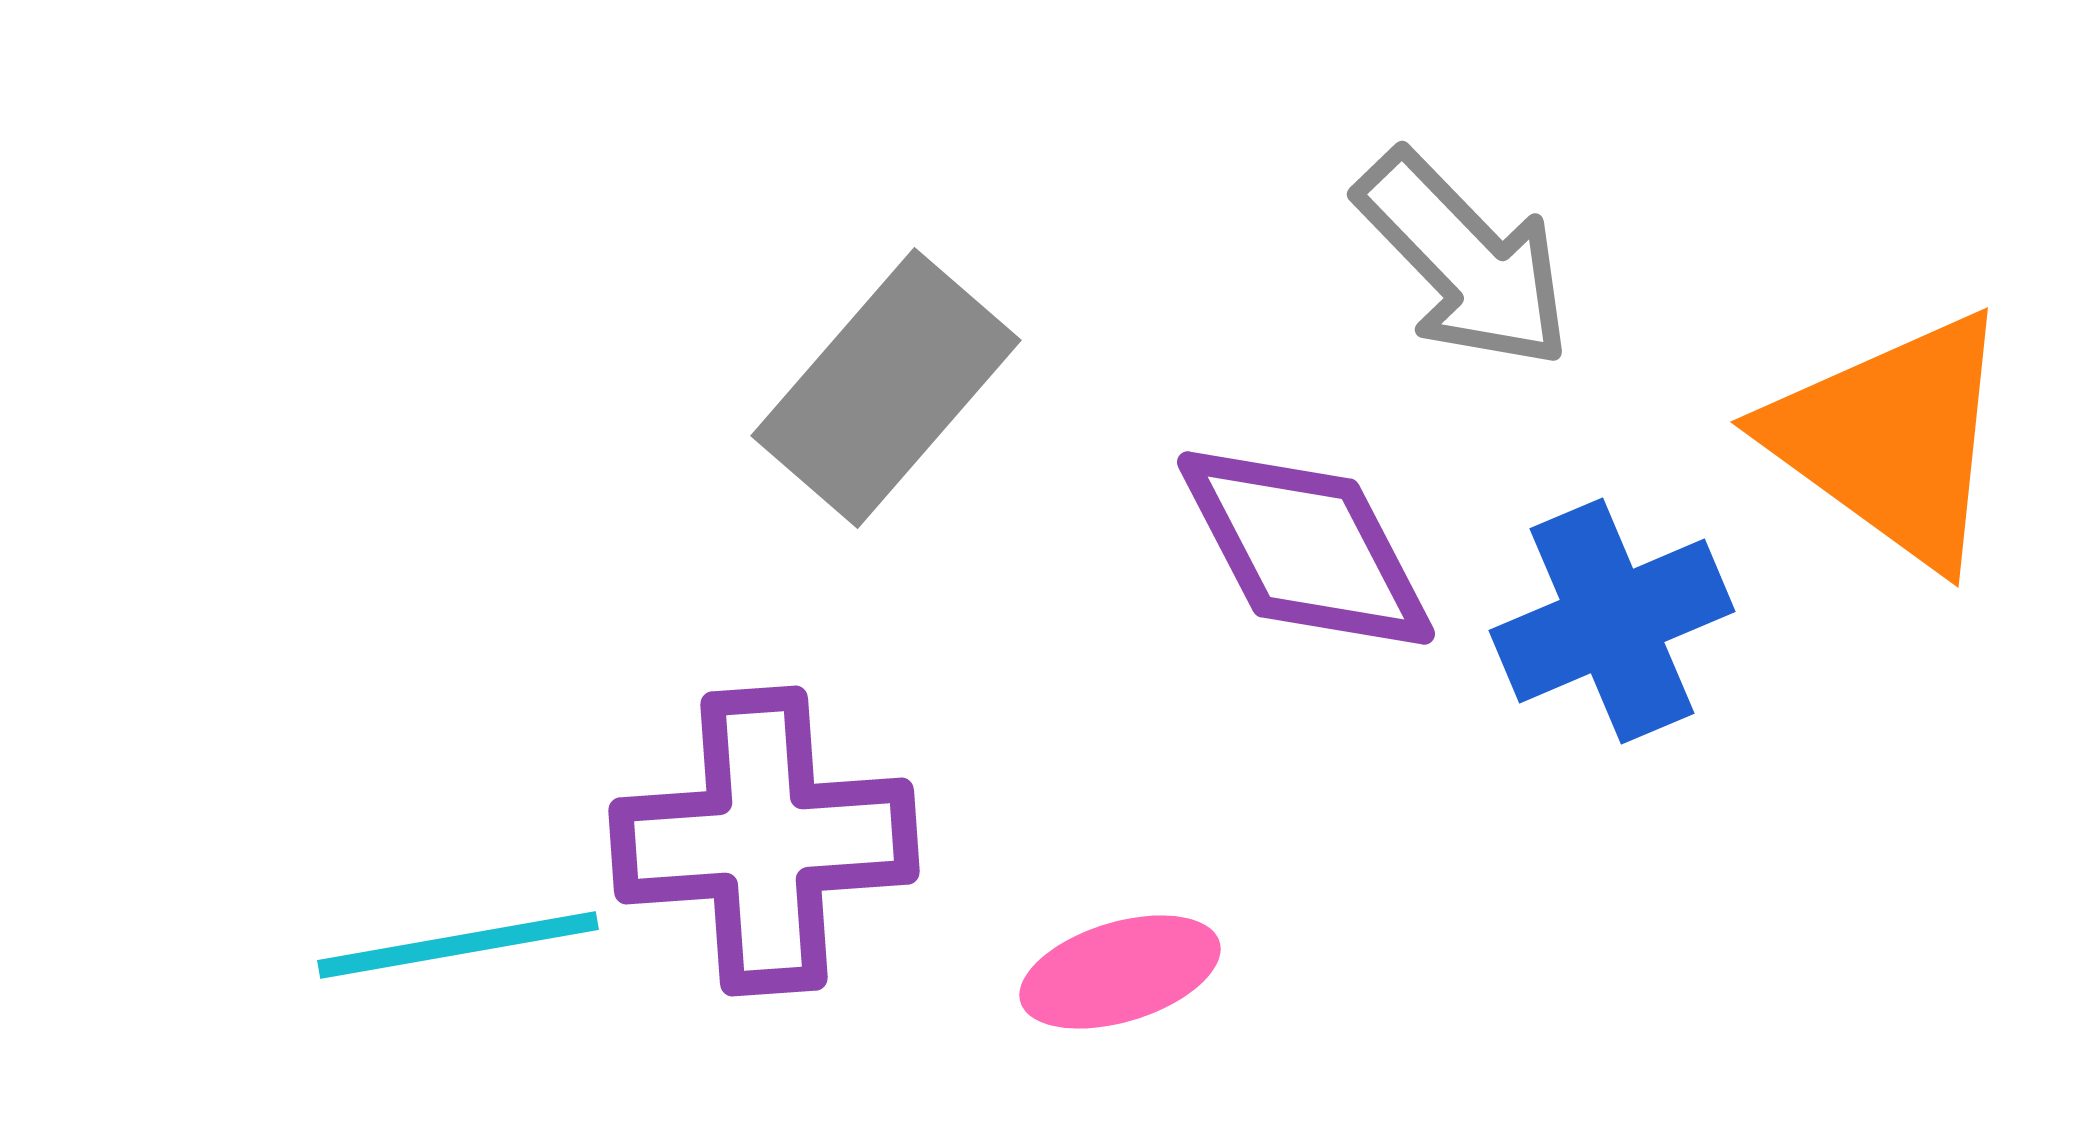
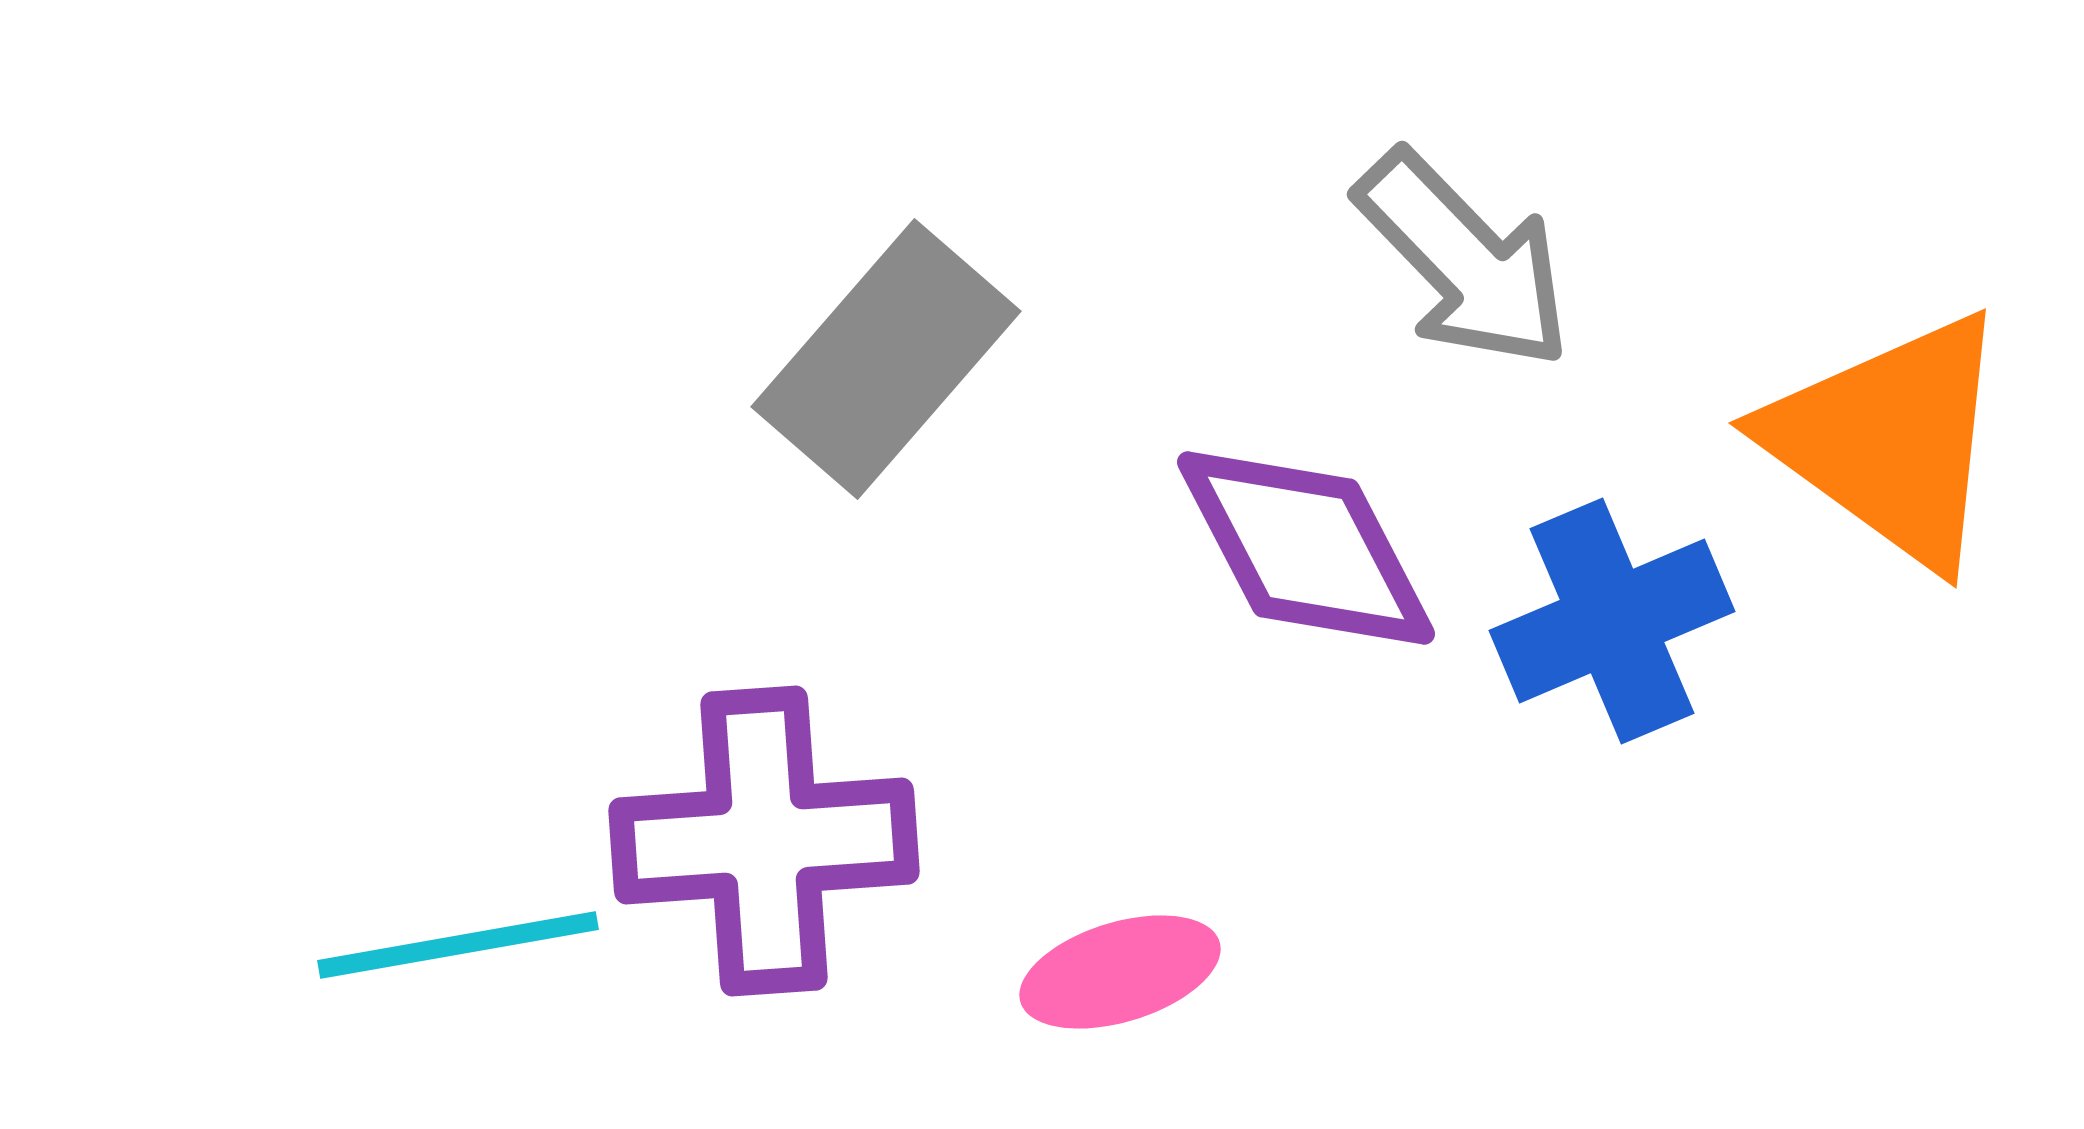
gray rectangle: moved 29 px up
orange triangle: moved 2 px left, 1 px down
